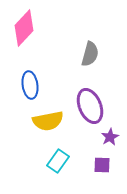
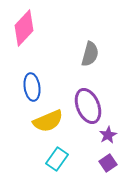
blue ellipse: moved 2 px right, 2 px down
purple ellipse: moved 2 px left
yellow semicircle: rotated 12 degrees counterclockwise
purple star: moved 2 px left, 2 px up
cyan rectangle: moved 1 px left, 2 px up
purple square: moved 6 px right, 2 px up; rotated 36 degrees counterclockwise
